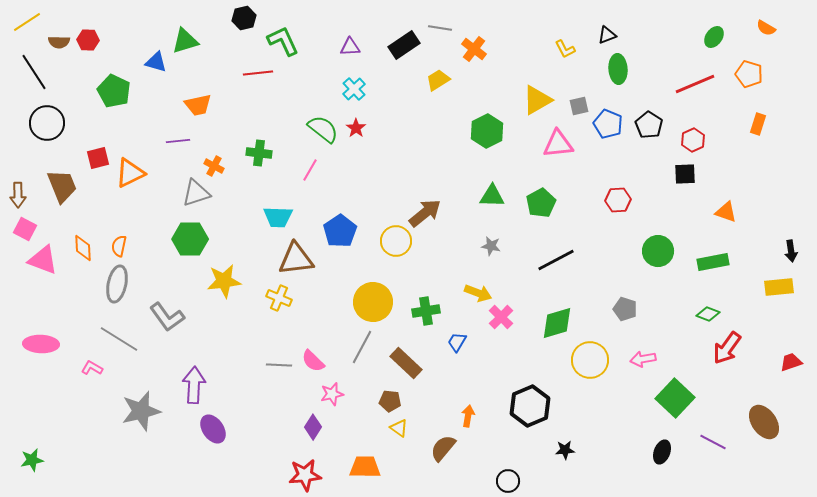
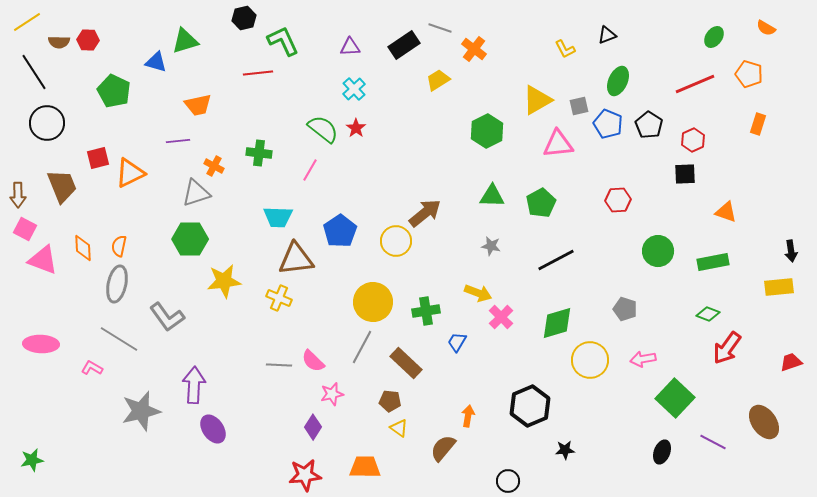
gray line at (440, 28): rotated 10 degrees clockwise
green ellipse at (618, 69): moved 12 px down; rotated 28 degrees clockwise
